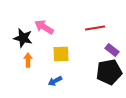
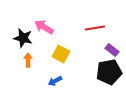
yellow square: rotated 30 degrees clockwise
